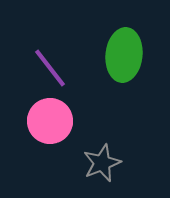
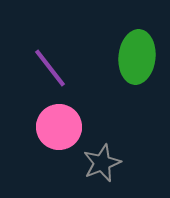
green ellipse: moved 13 px right, 2 px down
pink circle: moved 9 px right, 6 px down
